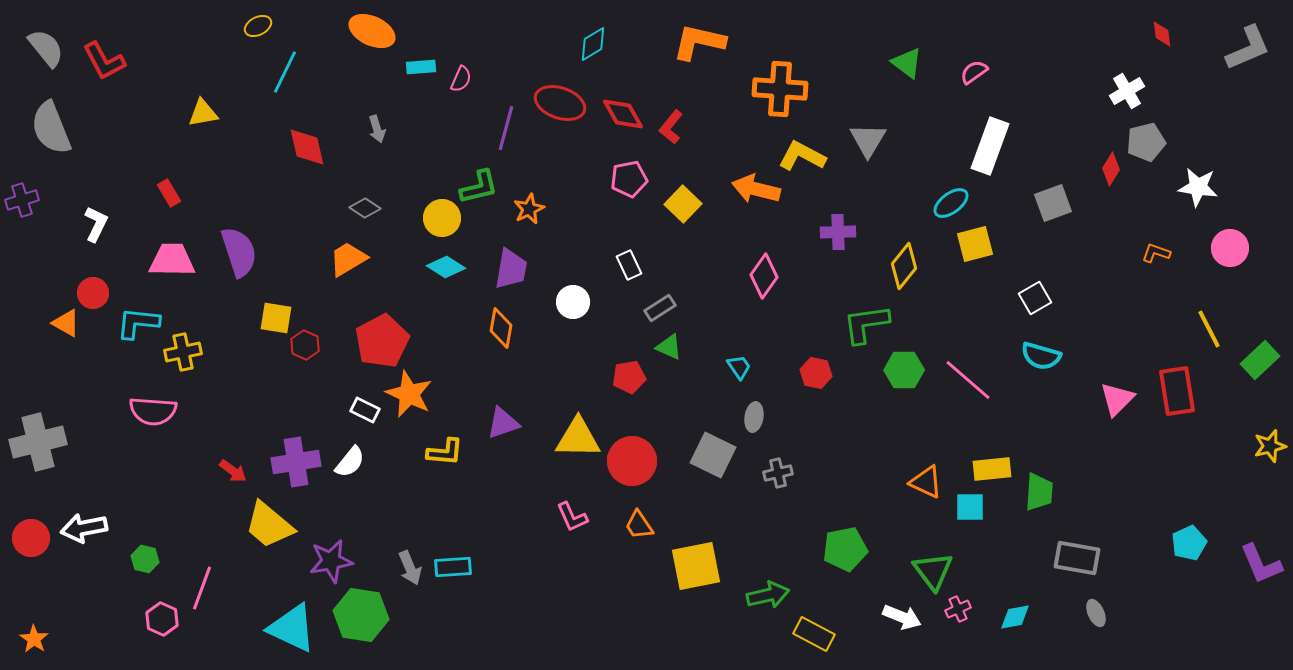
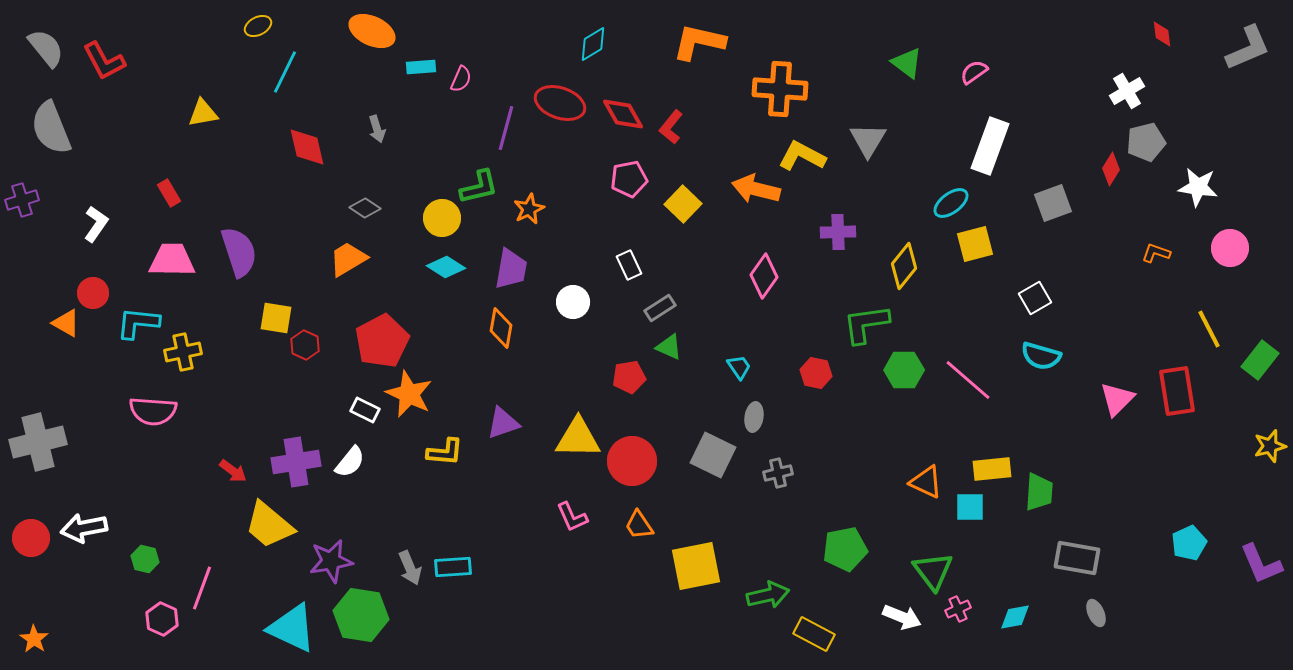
white L-shape at (96, 224): rotated 9 degrees clockwise
green rectangle at (1260, 360): rotated 9 degrees counterclockwise
